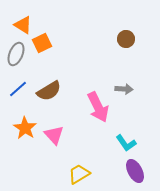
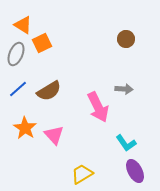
yellow trapezoid: moved 3 px right
